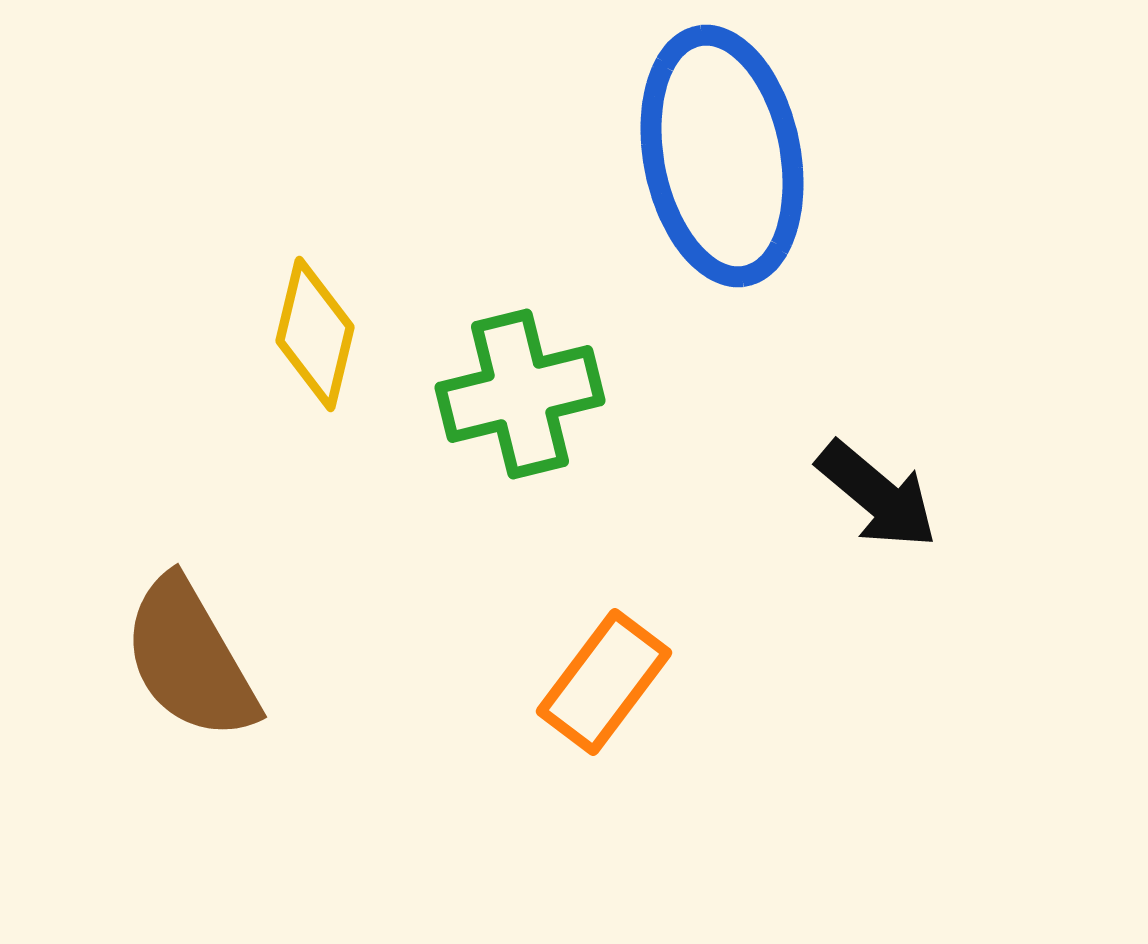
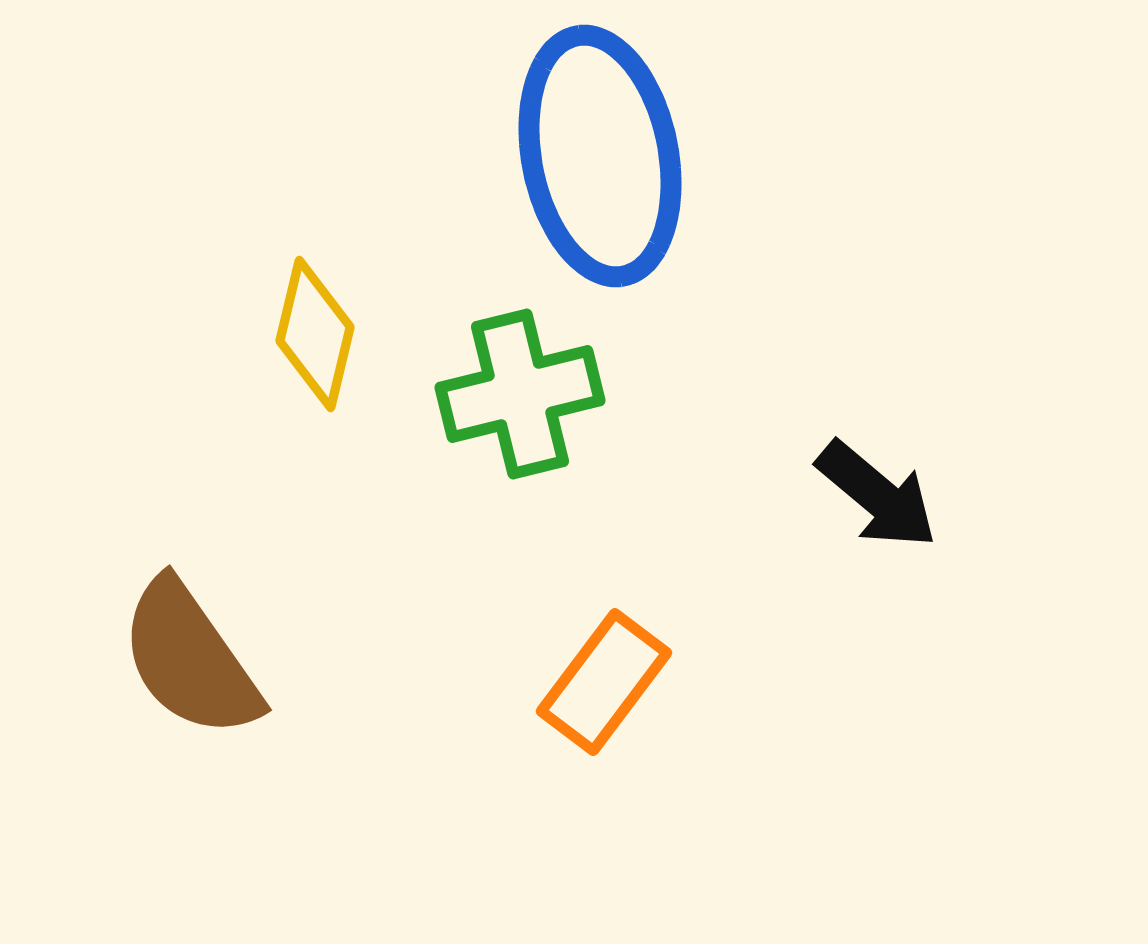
blue ellipse: moved 122 px left
brown semicircle: rotated 5 degrees counterclockwise
